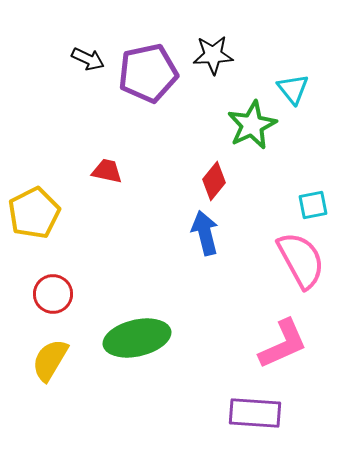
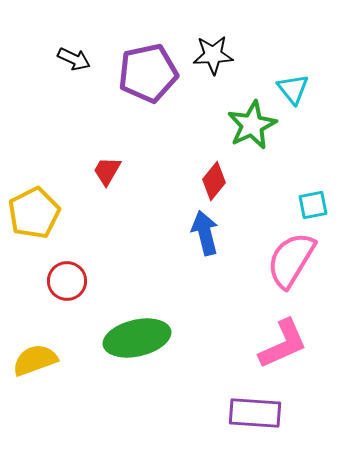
black arrow: moved 14 px left
red trapezoid: rotated 72 degrees counterclockwise
pink semicircle: moved 10 px left; rotated 120 degrees counterclockwise
red circle: moved 14 px right, 13 px up
yellow semicircle: moved 15 px left; rotated 39 degrees clockwise
